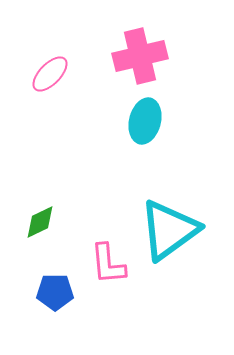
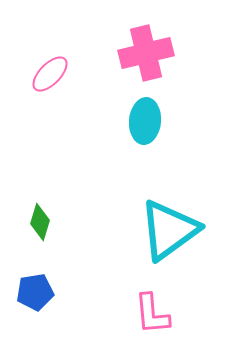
pink cross: moved 6 px right, 3 px up
cyan ellipse: rotated 9 degrees counterclockwise
green diamond: rotated 48 degrees counterclockwise
pink L-shape: moved 44 px right, 50 px down
blue pentagon: moved 20 px left; rotated 9 degrees counterclockwise
